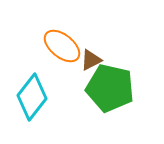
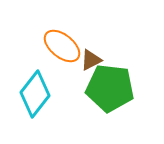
green pentagon: rotated 6 degrees counterclockwise
cyan diamond: moved 3 px right, 3 px up
